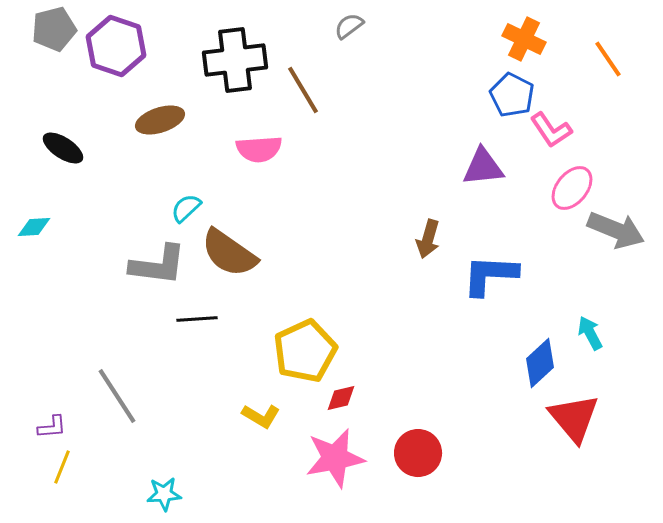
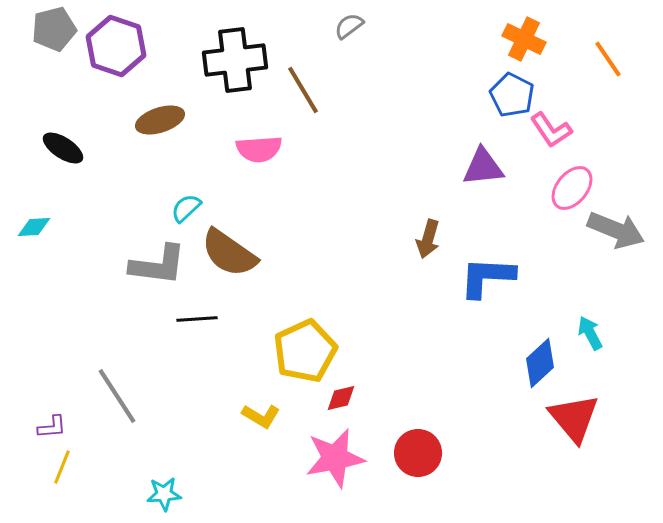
blue L-shape: moved 3 px left, 2 px down
